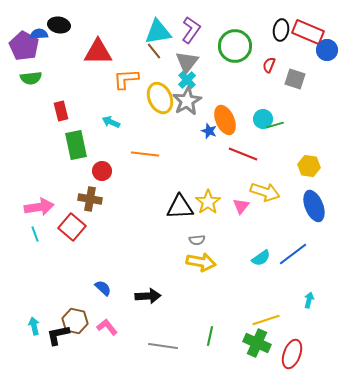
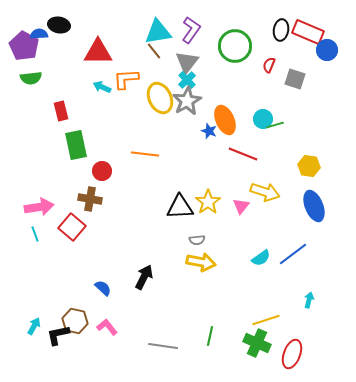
cyan arrow at (111, 122): moved 9 px left, 35 px up
black arrow at (148, 296): moved 4 px left, 19 px up; rotated 60 degrees counterclockwise
cyan arrow at (34, 326): rotated 42 degrees clockwise
